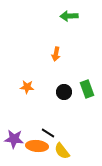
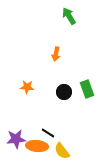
green arrow: rotated 60 degrees clockwise
purple star: moved 2 px right; rotated 12 degrees counterclockwise
